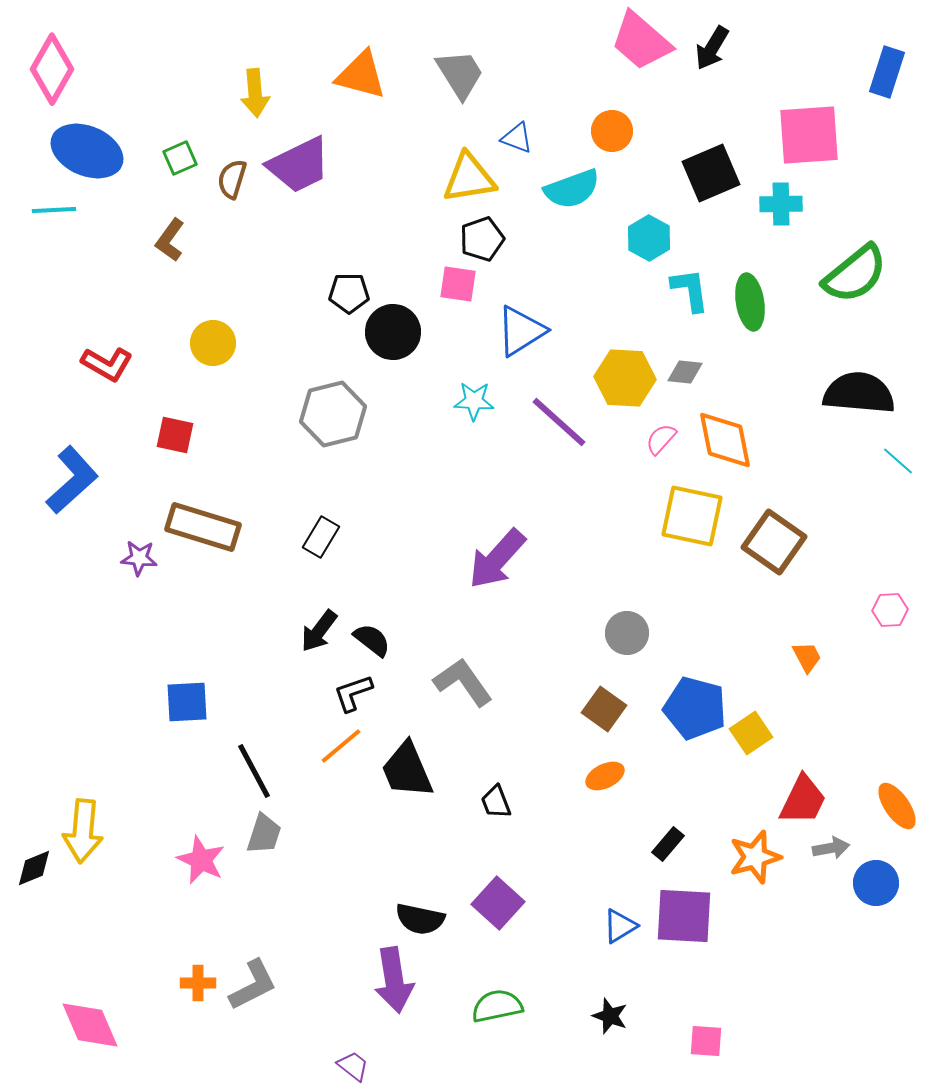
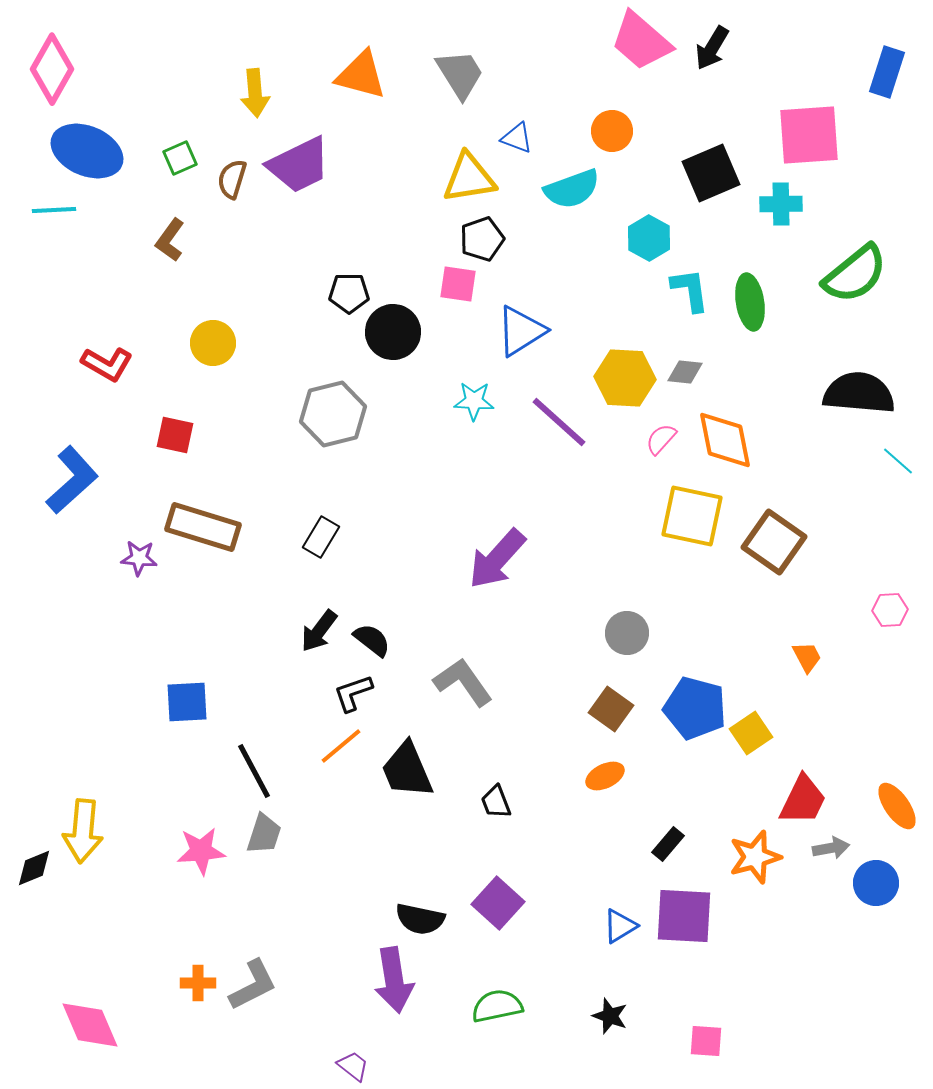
brown square at (604, 709): moved 7 px right
pink star at (201, 860): moved 9 px up; rotated 30 degrees counterclockwise
